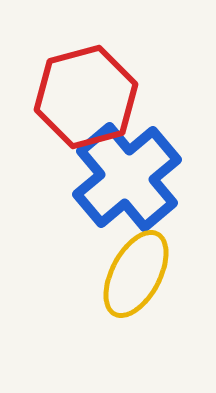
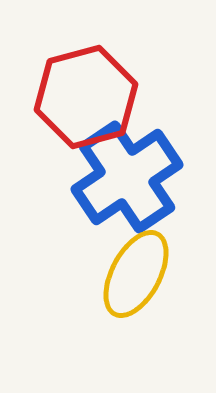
blue cross: rotated 6 degrees clockwise
